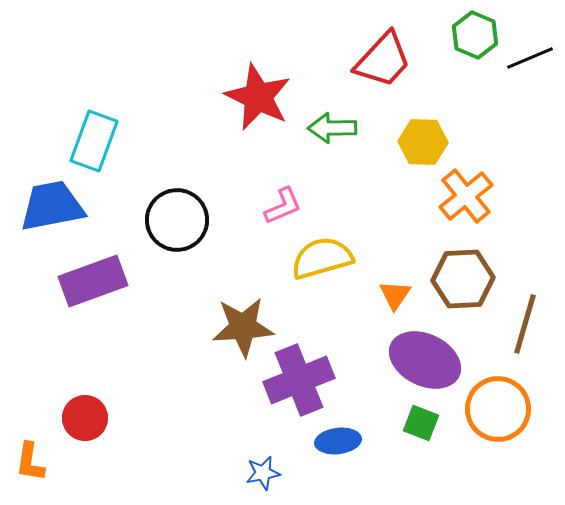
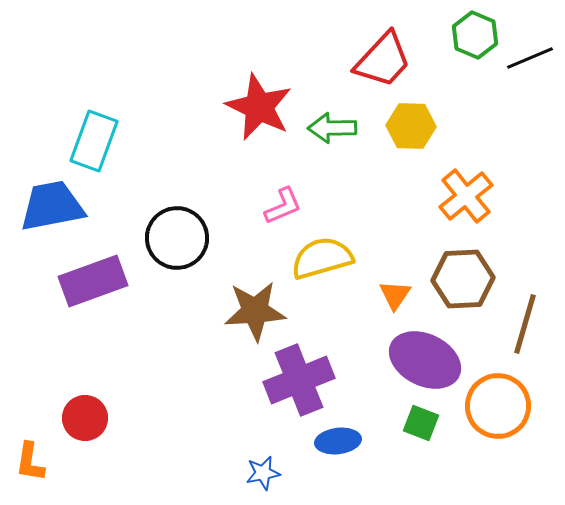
red star: moved 1 px right, 10 px down
yellow hexagon: moved 12 px left, 16 px up
black circle: moved 18 px down
brown star: moved 12 px right, 16 px up
orange circle: moved 3 px up
